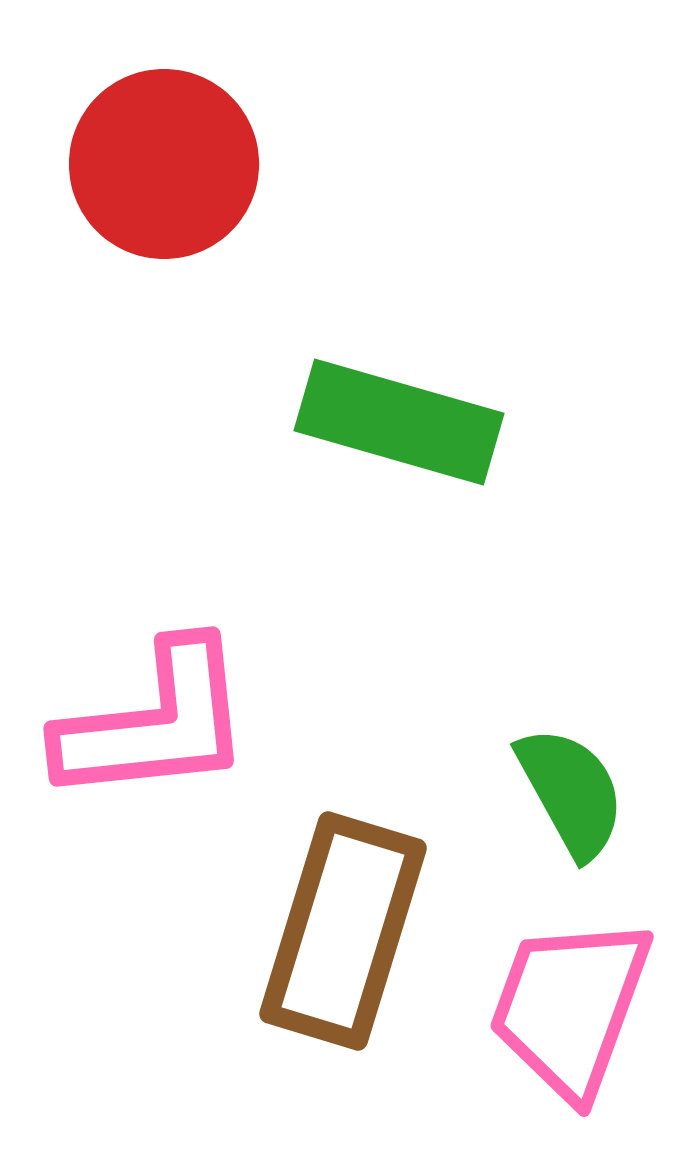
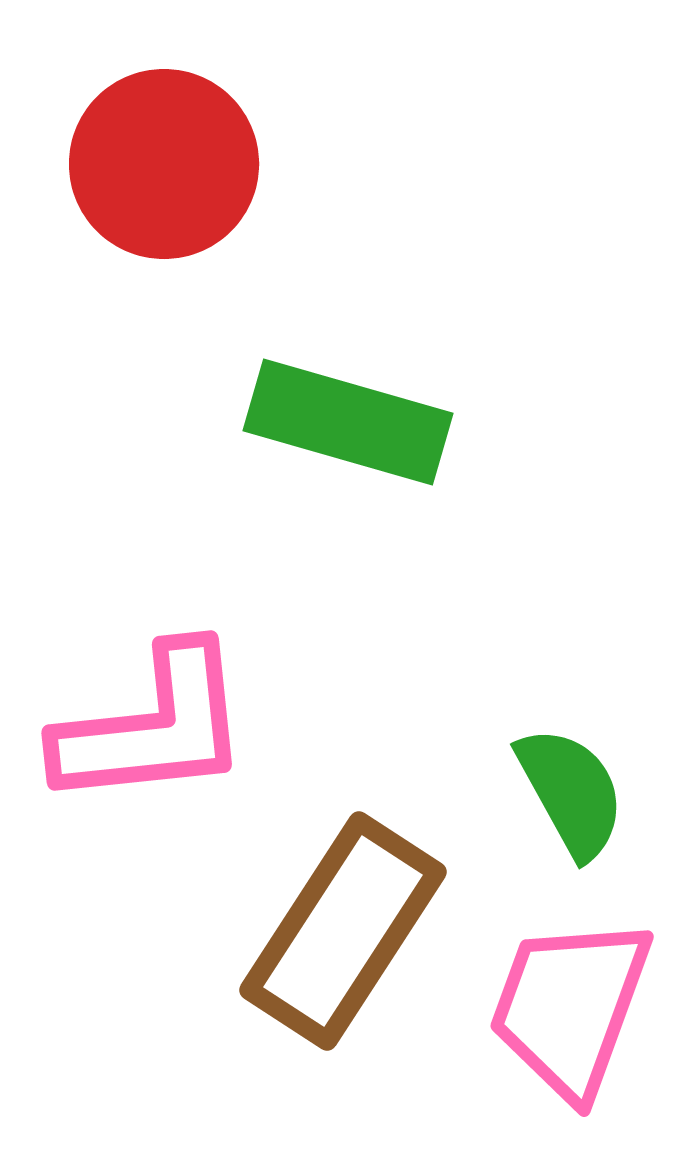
green rectangle: moved 51 px left
pink L-shape: moved 2 px left, 4 px down
brown rectangle: rotated 16 degrees clockwise
